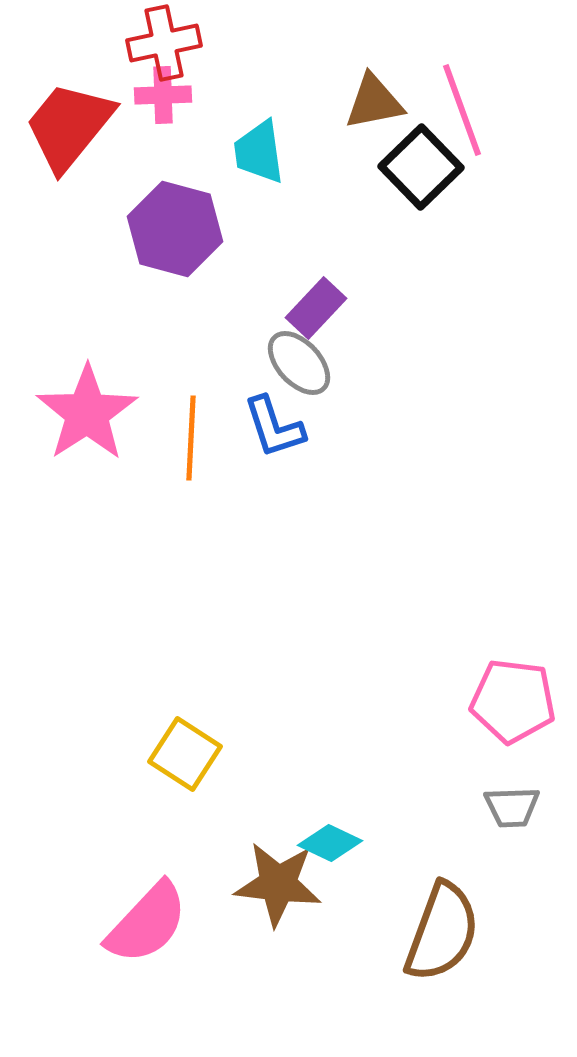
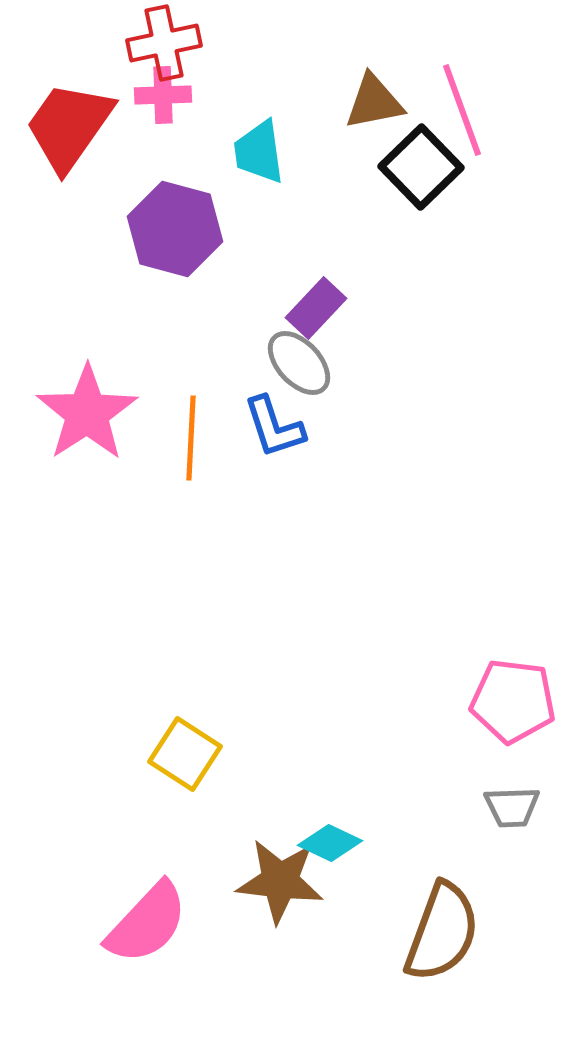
red trapezoid: rotated 4 degrees counterclockwise
brown star: moved 2 px right, 3 px up
